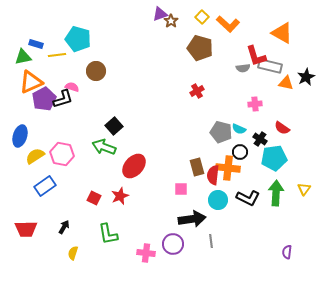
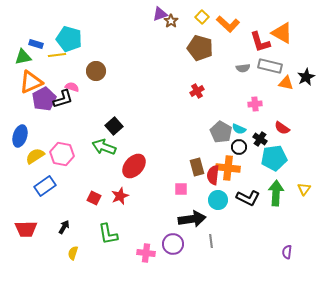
cyan pentagon at (78, 39): moved 9 px left
red L-shape at (256, 56): moved 4 px right, 14 px up
gray pentagon at (221, 132): rotated 15 degrees clockwise
black circle at (240, 152): moved 1 px left, 5 px up
